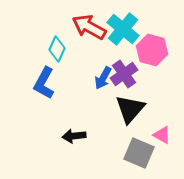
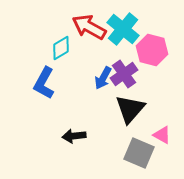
cyan diamond: moved 4 px right, 1 px up; rotated 35 degrees clockwise
